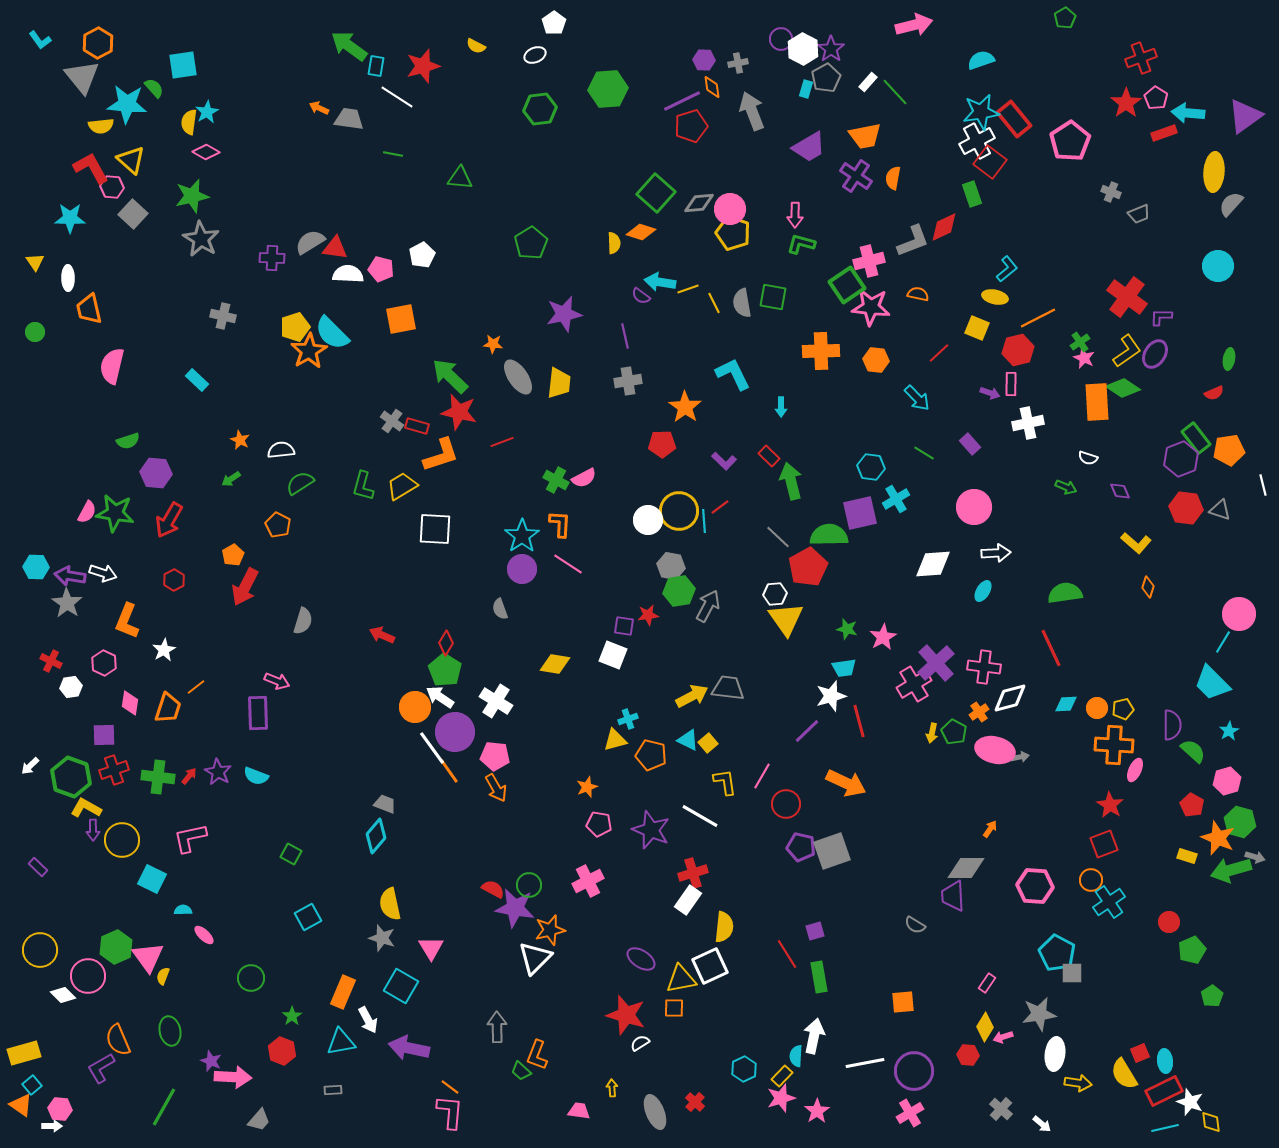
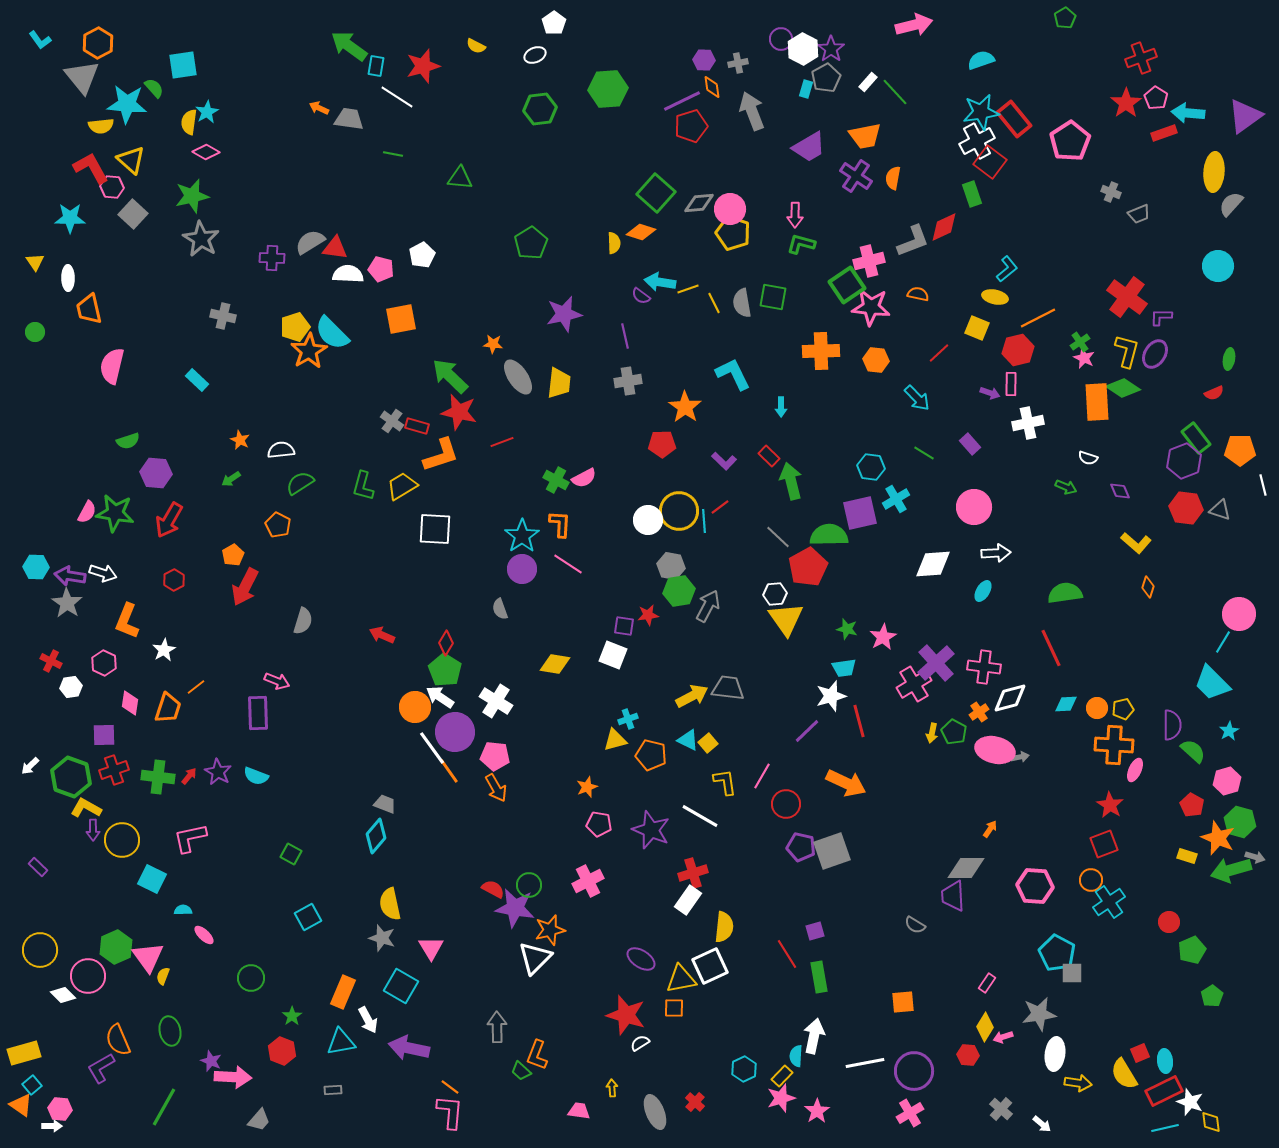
yellow L-shape at (1127, 351): rotated 40 degrees counterclockwise
orange pentagon at (1229, 450): moved 11 px right; rotated 8 degrees clockwise
purple hexagon at (1181, 459): moved 3 px right, 2 px down
